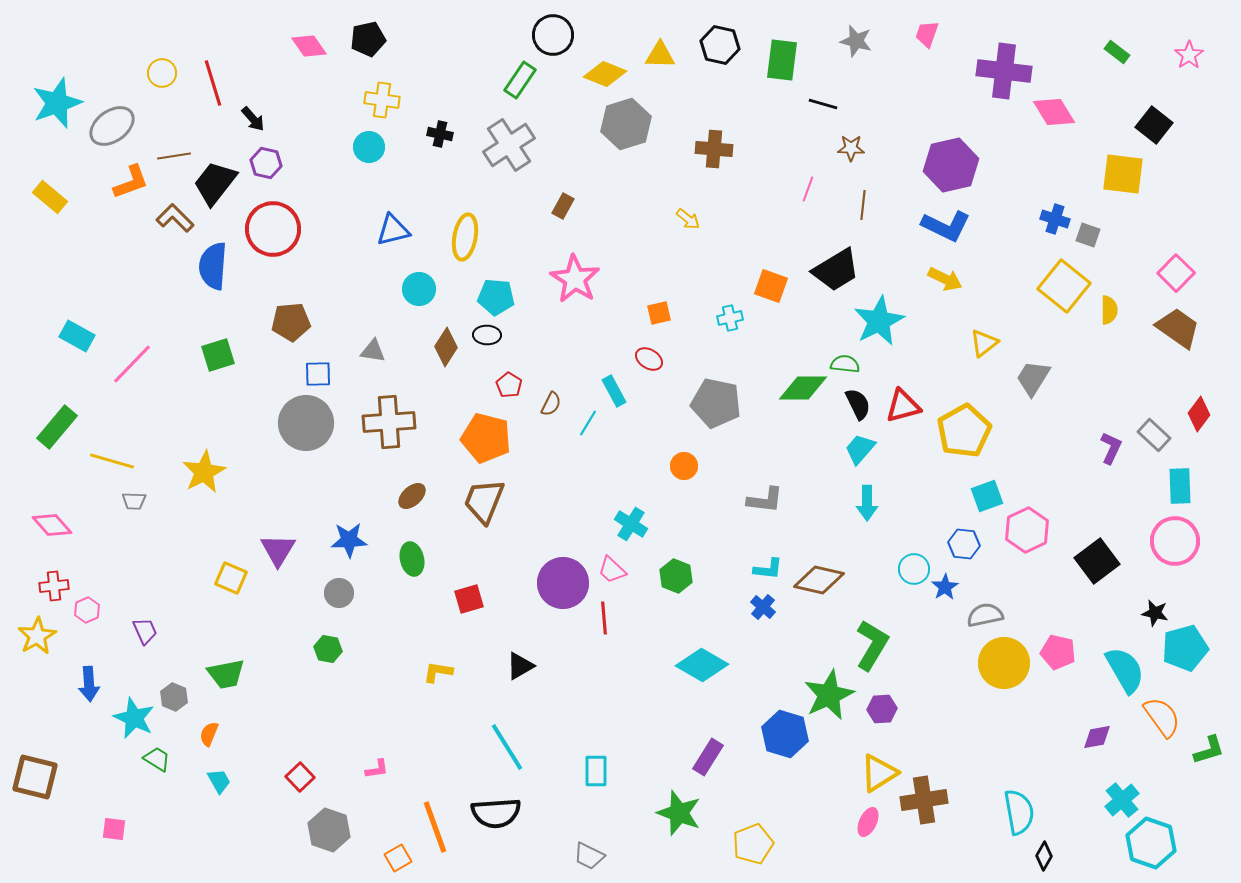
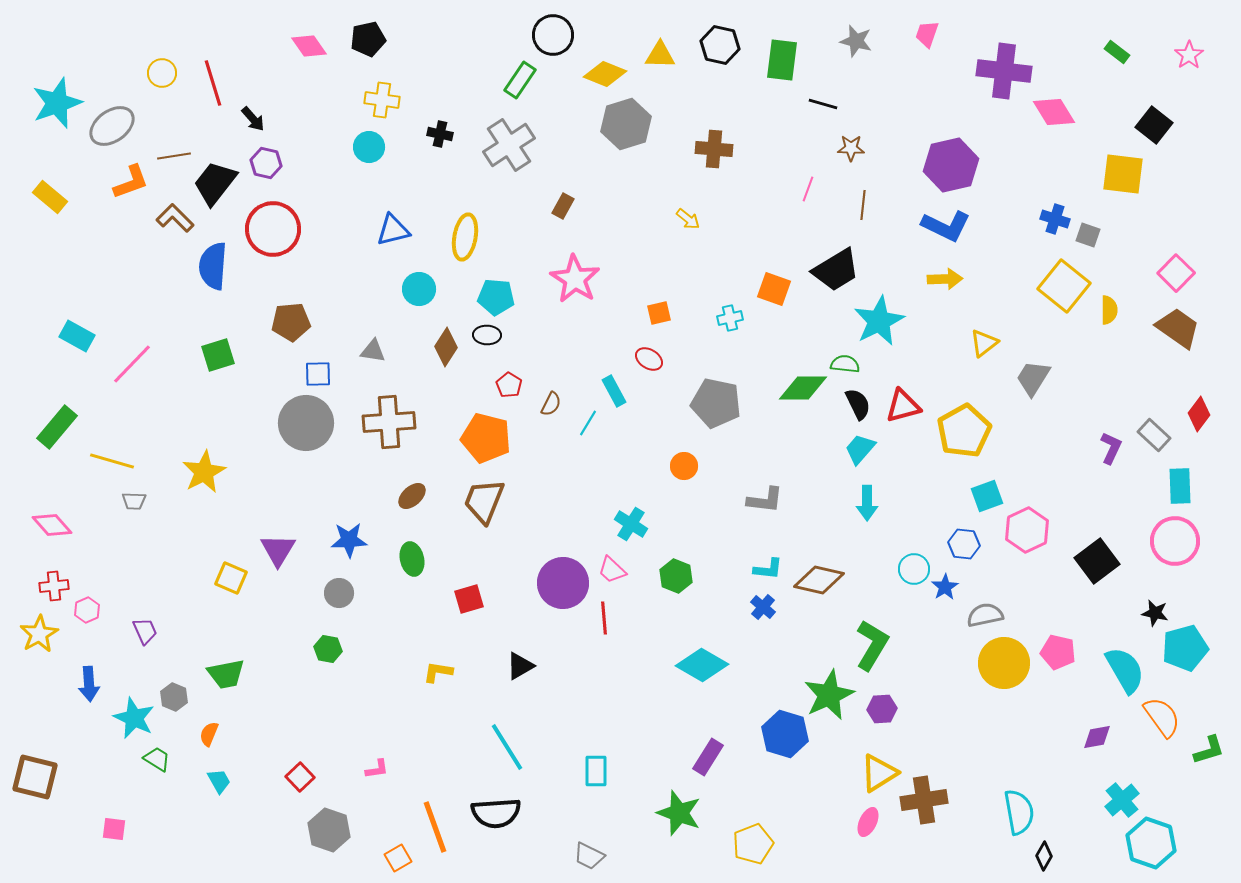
yellow arrow at (945, 279): rotated 28 degrees counterclockwise
orange square at (771, 286): moved 3 px right, 3 px down
yellow star at (37, 636): moved 2 px right, 2 px up
